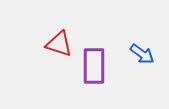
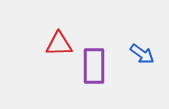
red triangle: rotated 20 degrees counterclockwise
